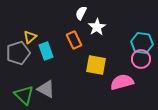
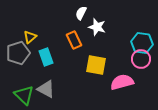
white star: rotated 24 degrees counterclockwise
cyan rectangle: moved 6 px down
